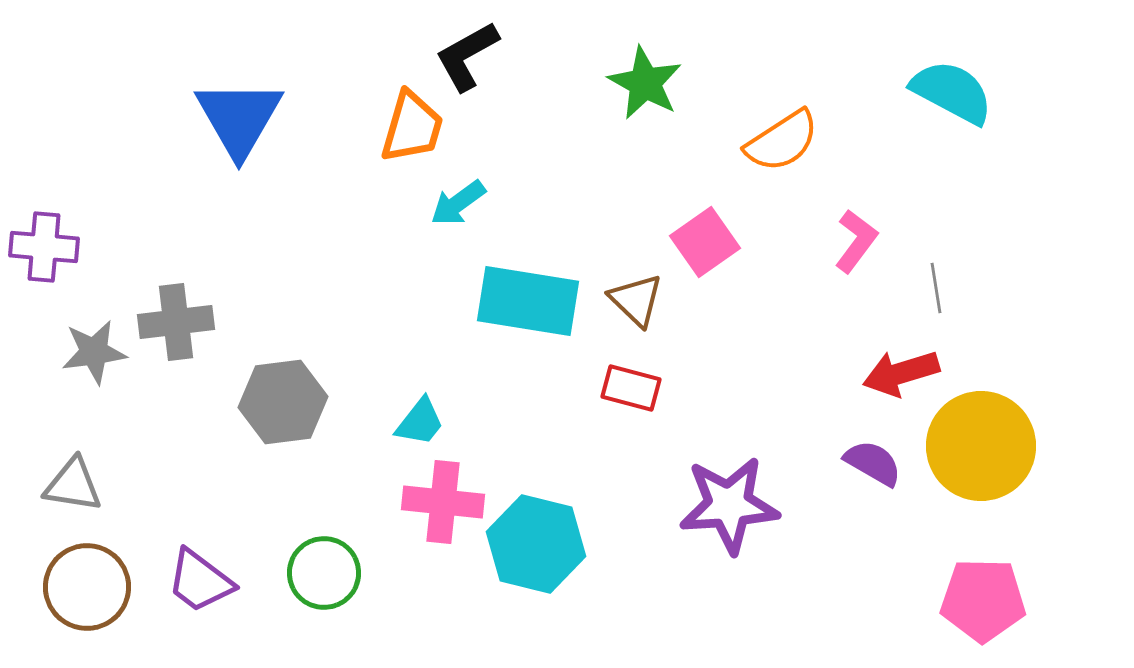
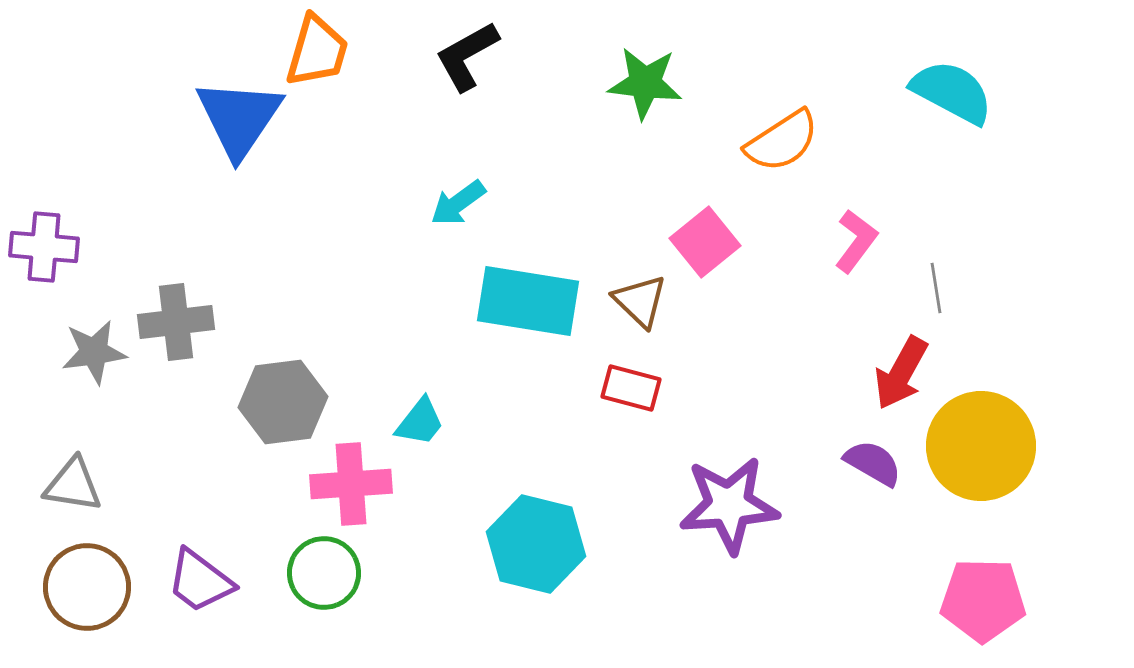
green star: rotated 22 degrees counterclockwise
blue triangle: rotated 4 degrees clockwise
orange trapezoid: moved 95 px left, 76 px up
pink square: rotated 4 degrees counterclockwise
brown triangle: moved 4 px right, 1 px down
red arrow: rotated 44 degrees counterclockwise
pink cross: moved 92 px left, 18 px up; rotated 10 degrees counterclockwise
